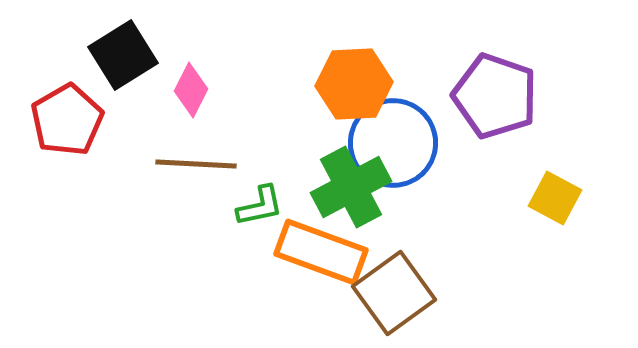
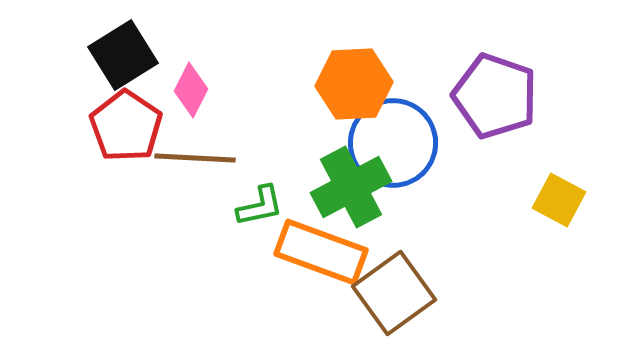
red pentagon: moved 59 px right, 6 px down; rotated 8 degrees counterclockwise
brown line: moved 1 px left, 6 px up
yellow square: moved 4 px right, 2 px down
